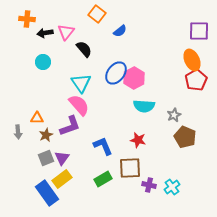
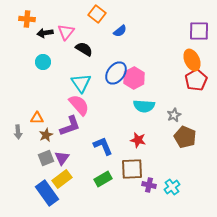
black semicircle: rotated 18 degrees counterclockwise
brown square: moved 2 px right, 1 px down
